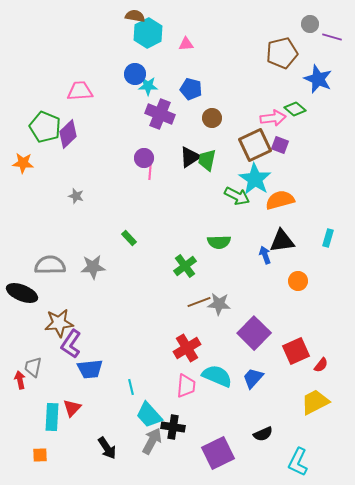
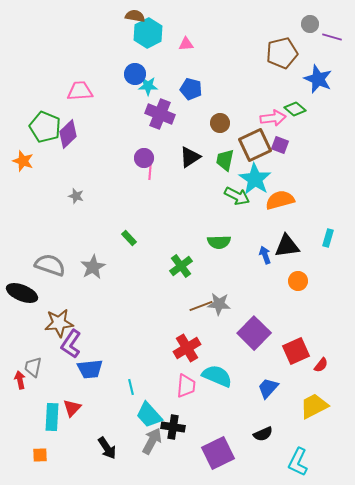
brown circle at (212, 118): moved 8 px right, 5 px down
green trapezoid at (207, 160): moved 18 px right
orange star at (23, 163): moved 2 px up; rotated 15 degrees clockwise
black triangle at (282, 241): moved 5 px right, 5 px down
gray semicircle at (50, 265): rotated 20 degrees clockwise
green cross at (185, 266): moved 4 px left
gray star at (93, 267): rotated 25 degrees counterclockwise
brown line at (199, 302): moved 2 px right, 4 px down
blue trapezoid at (253, 378): moved 15 px right, 10 px down
yellow trapezoid at (315, 402): moved 1 px left, 4 px down
